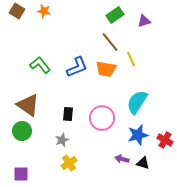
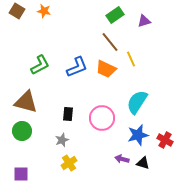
green L-shape: rotated 100 degrees clockwise
orange trapezoid: rotated 15 degrees clockwise
brown triangle: moved 2 px left, 3 px up; rotated 20 degrees counterclockwise
